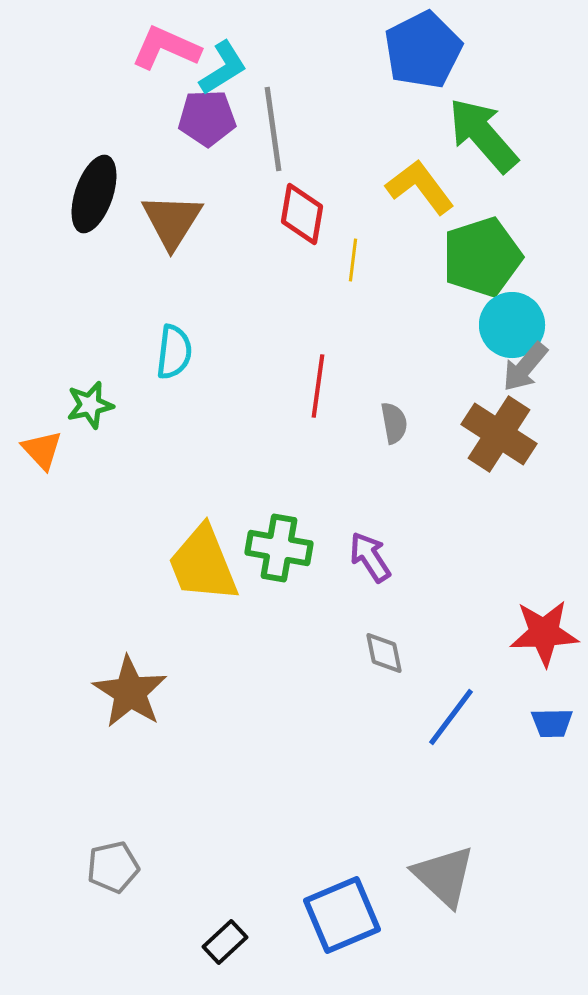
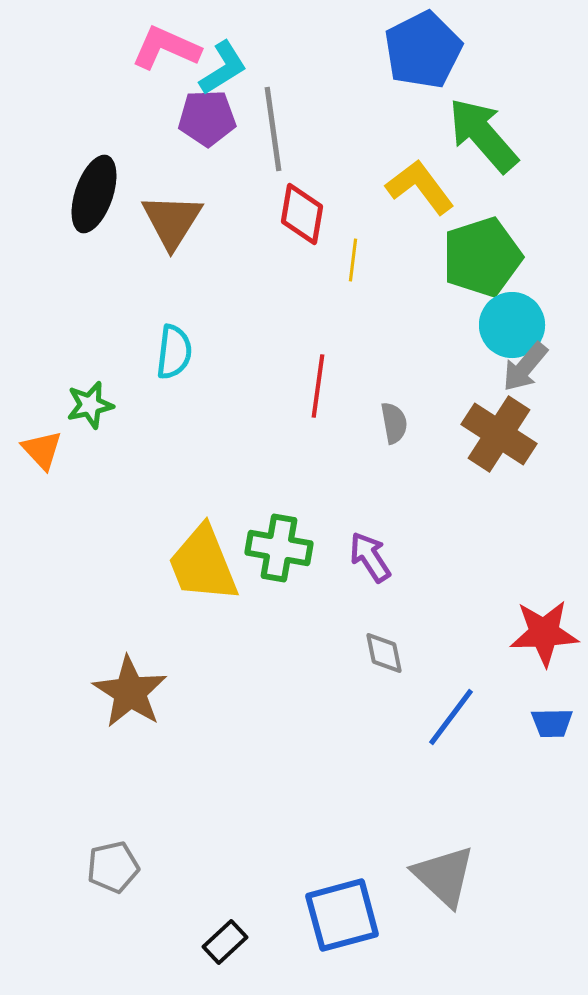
blue square: rotated 8 degrees clockwise
